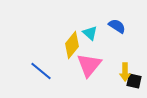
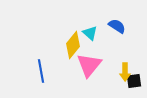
yellow diamond: moved 1 px right
blue line: rotated 40 degrees clockwise
black square: rotated 21 degrees counterclockwise
